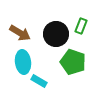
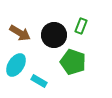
black circle: moved 2 px left, 1 px down
cyan ellipse: moved 7 px left, 3 px down; rotated 40 degrees clockwise
